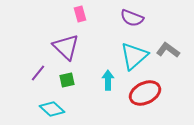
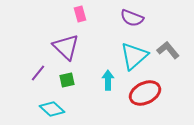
gray L-shape: rotated 15 degrees clockwise
